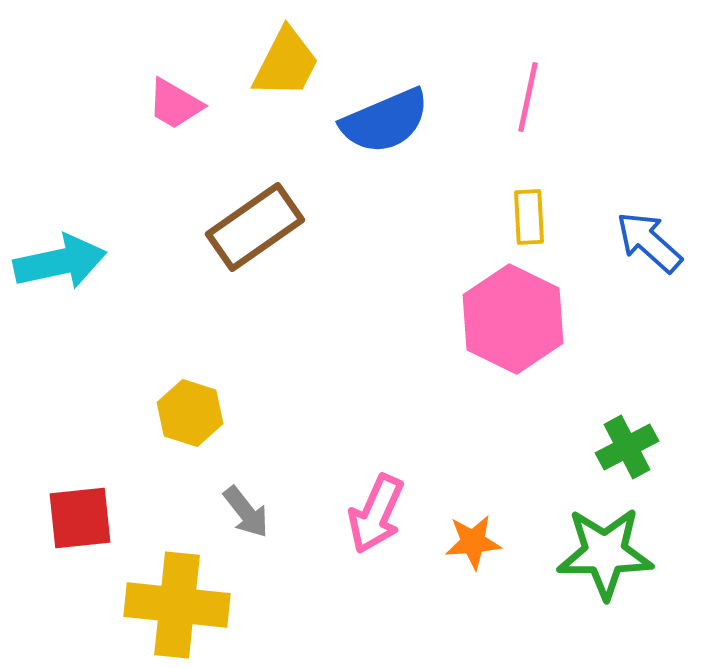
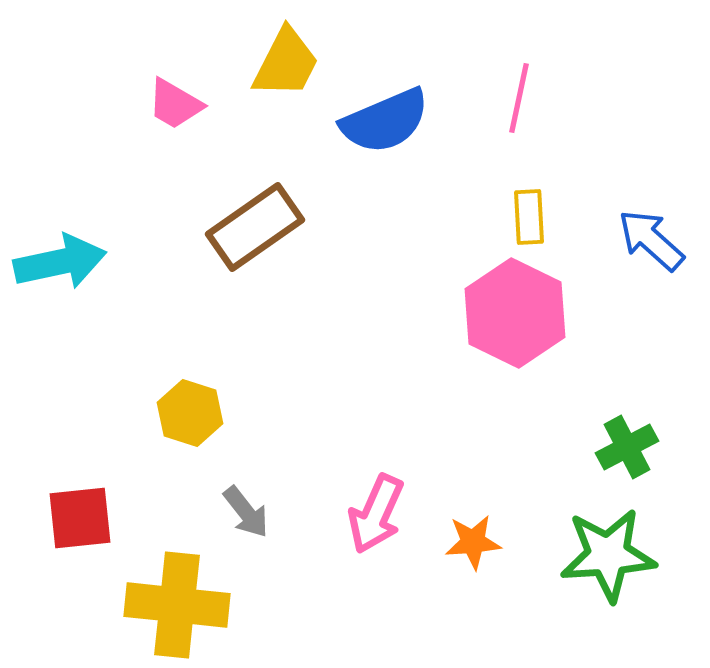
pink line: moved 9 px left, 1 px down
blue arrow: moved 2 px right, 2 px up
pink hexagon: moved 2 px right, 6 px up
green star: moved 3 px right, 2 px down; rotated 4 degrees counterclockwise
